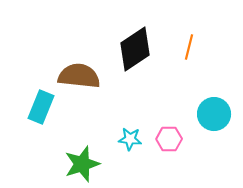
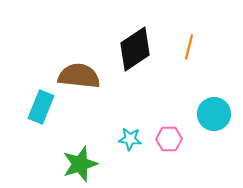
green star: moved 2 px left
